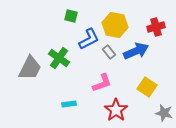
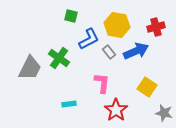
yellow hexagon: moved 2 px right
pink L-shape: rotated 65 degrees counterclockwise
